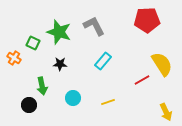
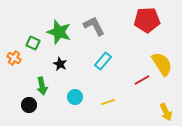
black star: rotated 24 degrees clockwise
cyan circle: moved 2 px right, 1 px up
